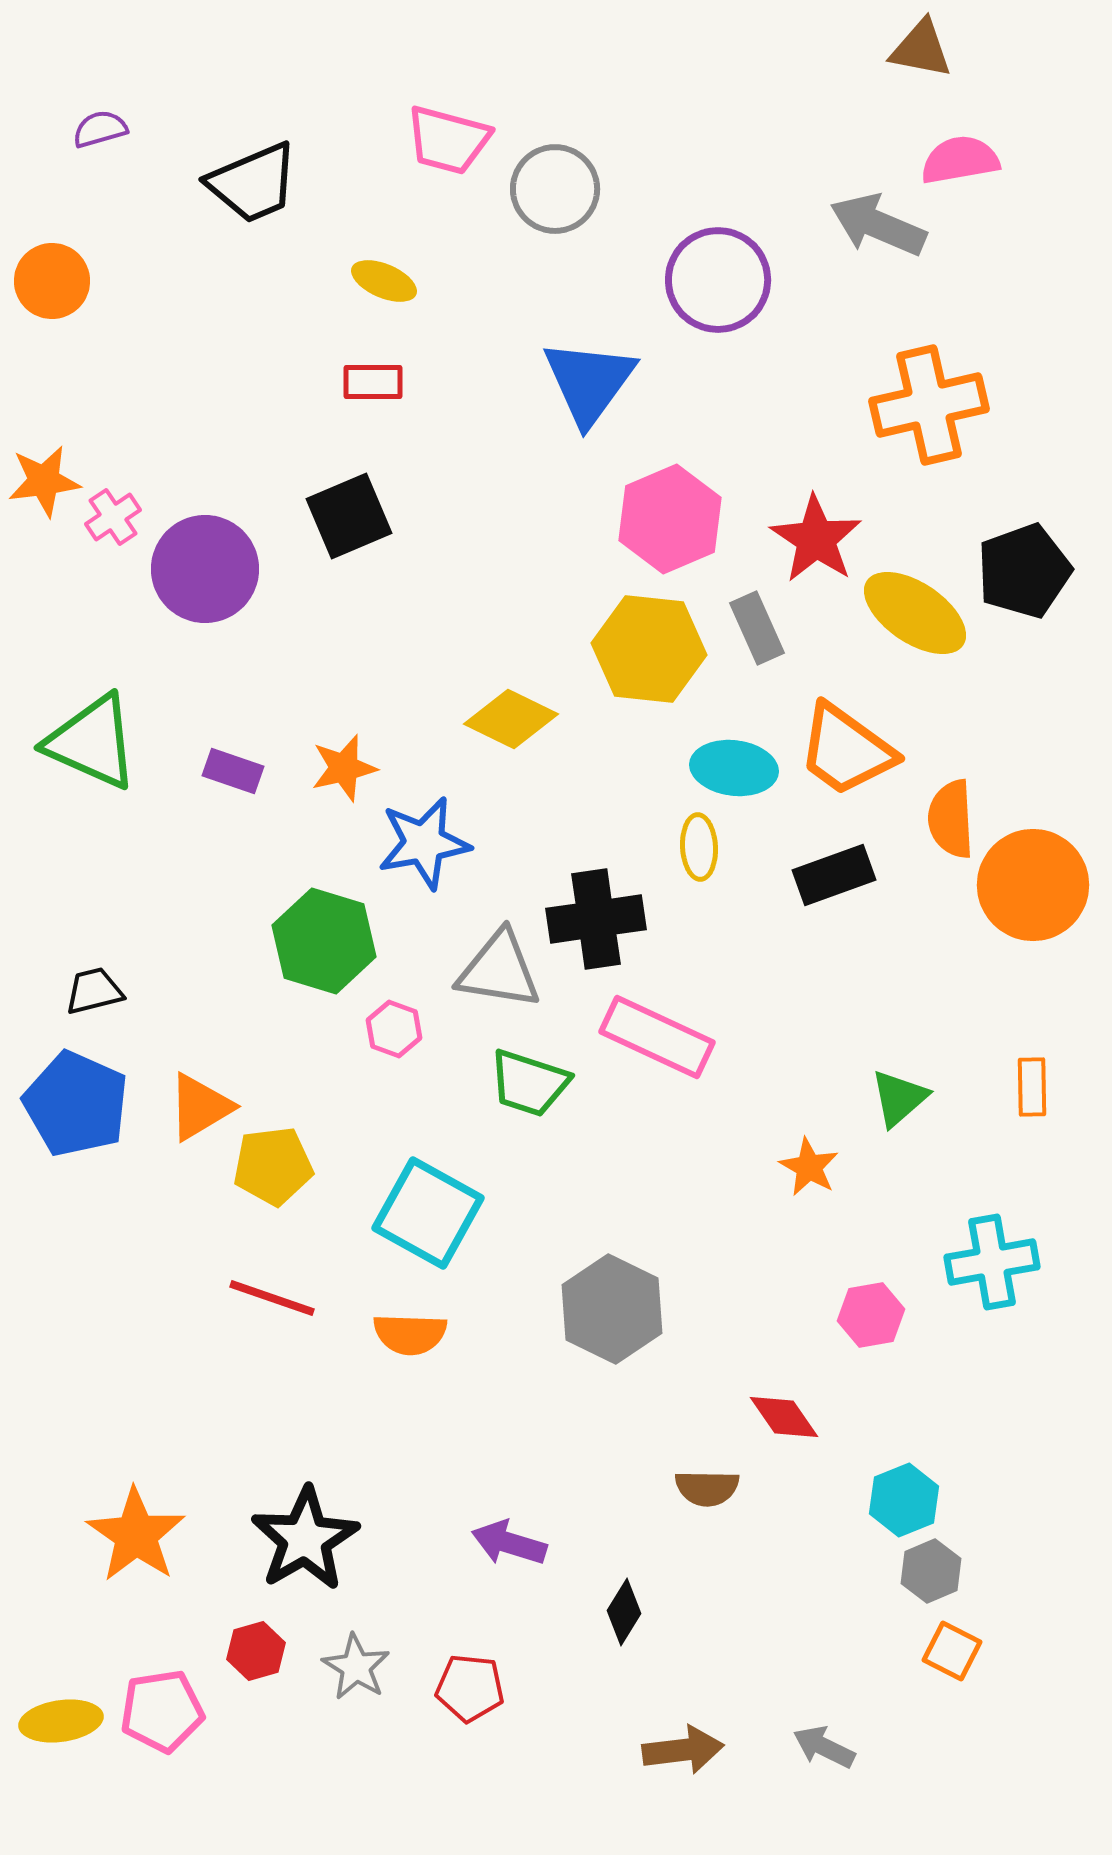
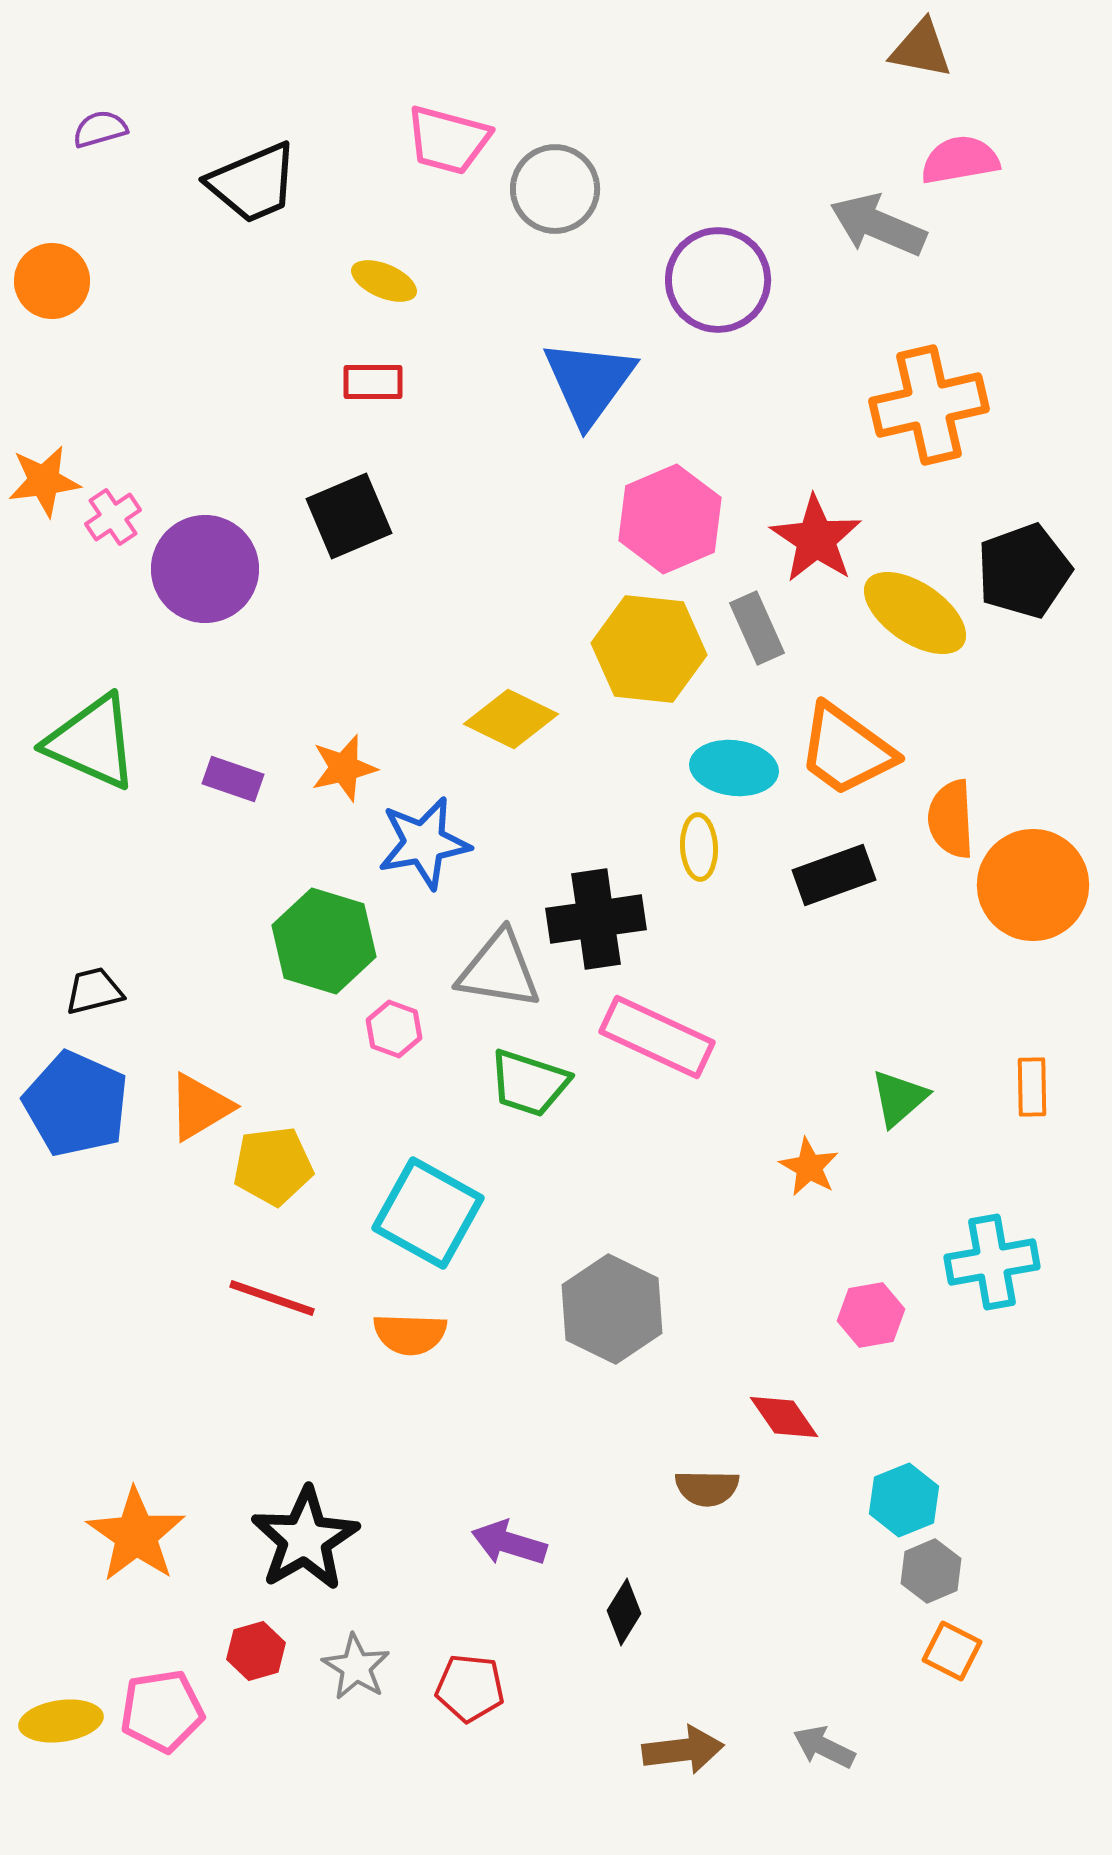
purple rectangle at (233, 771): moved 8 px down
